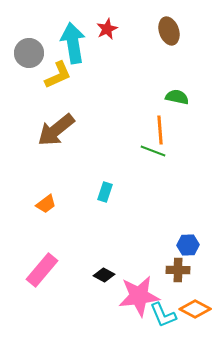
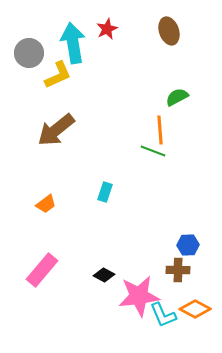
green semicircle: rotated 40 degrees counterclockwise
